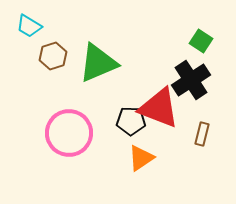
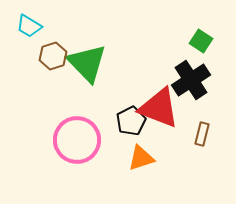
green triangle: moved 11 px left; rotated 51 degrees counterclockwise
black pentagon: rotated 28 degrees counterclockwise
pink circle: moved 8 px right, 7 px down
orange triangle: rotated 16 degrees clockwise
